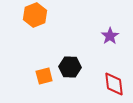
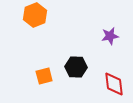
purple star: rotated 24 degrees clockwise
black hexagon: moved 6 px right
